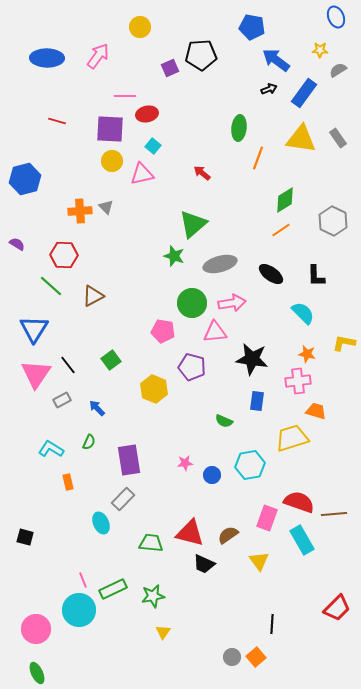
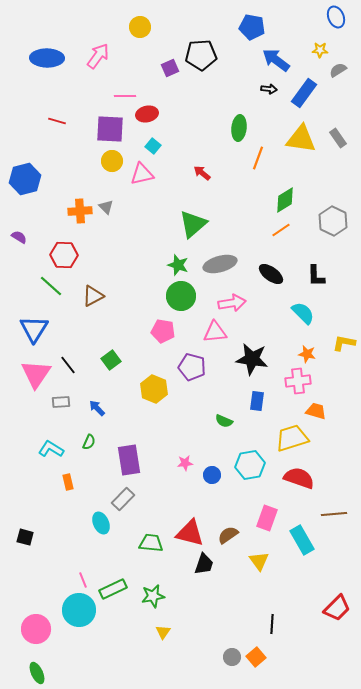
black arrow at (269, 89): rotated 28 degrees clockwise
purple semicircle at (17, 244): moved 2 px right, 7 px up
green star at (174, 256): moved 4 px right, 9 px down
green circle at (192, 303): moved 11 px left, 7 px up
gray rectangle at (62, 400): moved 1 px left, 2 px down; rotated 24 degrees clockwise
red semicircle at (299, 502): moved 24 px up
black trapezoid at (204, 564): rotated 95 degrees counterclockwise
